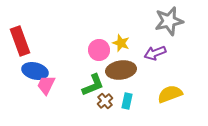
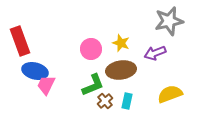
pink circle: moved 8 px left, 1 px up
